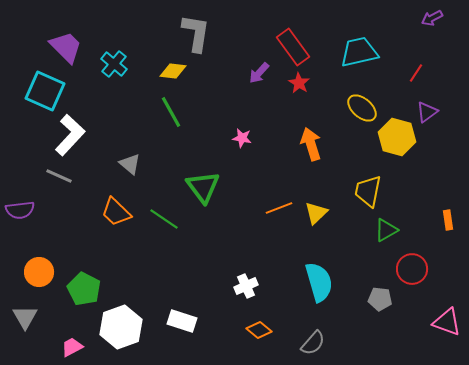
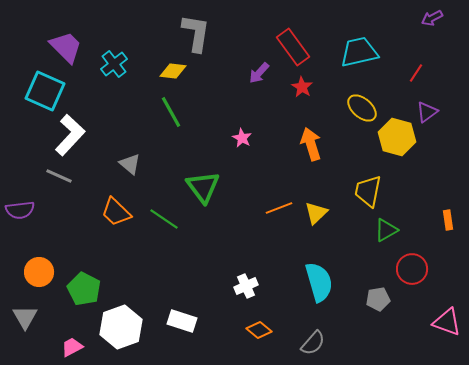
cyan cross at (114, 64): rotated 12 degrees clockwise
red star at (299, 83): moved 3 px right, 4 px down
pink star at (242, 138): rotated 18 degrees clockwise
gray pentagon at (380, 299): moved 2 px left; rotated 15 degrees counterclockwise
